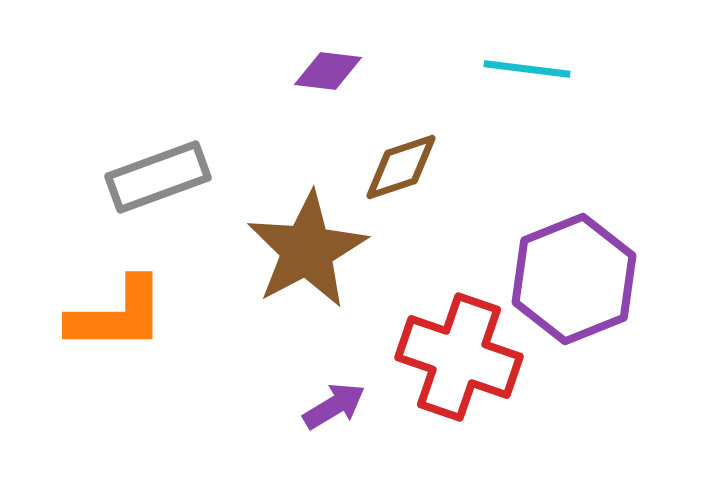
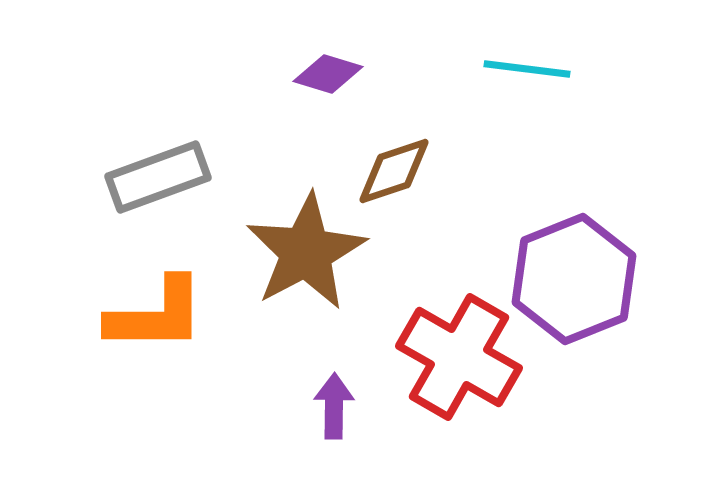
purple diamond: moved 3 px down; rotated 10 degrees clockwise
brown diamond: moved 7 px left, 4 px down
brown star: moved 1 px left, 2 px down
orange L-shape: moved 39 px right
red cross: rotated 11 degrees clockwise
purple arrow: rotated 58 degrees counterclockwise
